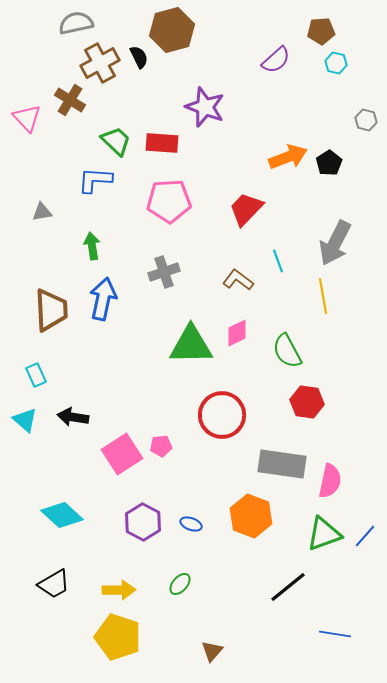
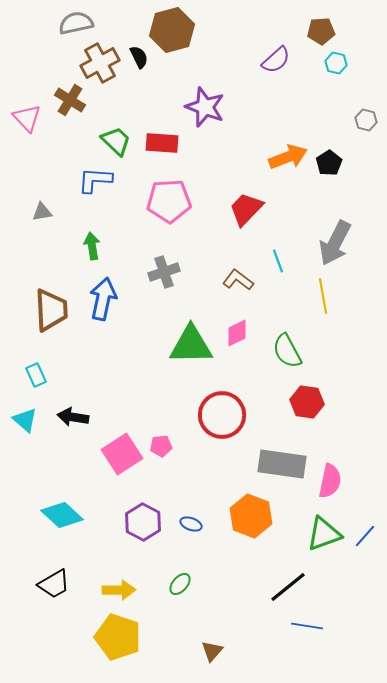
blue line at (335, 634): moved 28 px left, 8 px up
